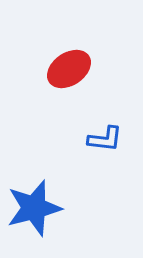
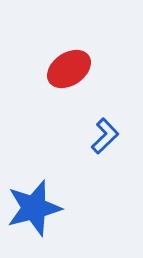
blue L-shape: moved 3 px up; rotated 51 degrees counterclockwise
